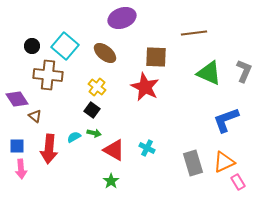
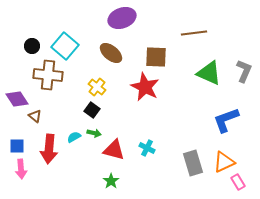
brown ellipse: moved 6 px right
red triangle: rotated 15 degrees counterclockwise
